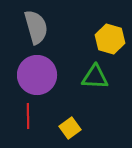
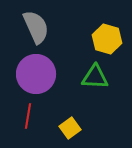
gray semicircle: rotated 8 degrees counterclockwise
yellow hexagon: moved 3 px left
purple circle: moved 1 px left, 1 px up
red line: rotated 10 degrees clockwise
